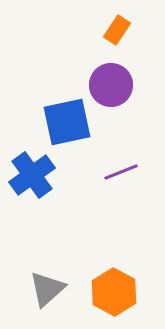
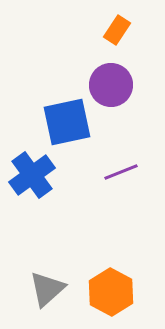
orange hexagon: moved 3 px left
